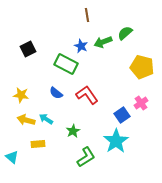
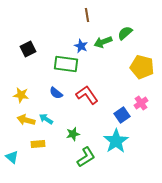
green rectangle: rotated 20 degrees counterclockwise
green star: moved 3 px down; rotated 16 degrees clockwise
